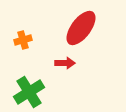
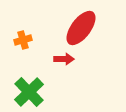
red arrow: moved 1 px left, 4 px up
green cross: rotated 12 degrees counterclockwise
